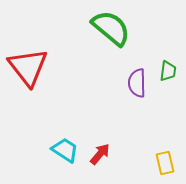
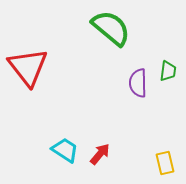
purple semicircle: moved 1 px right
